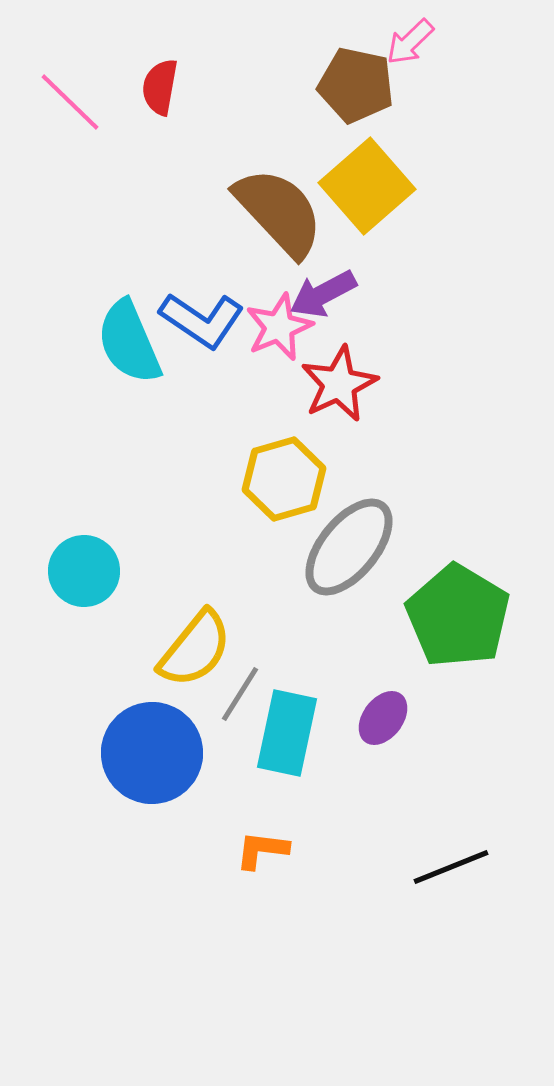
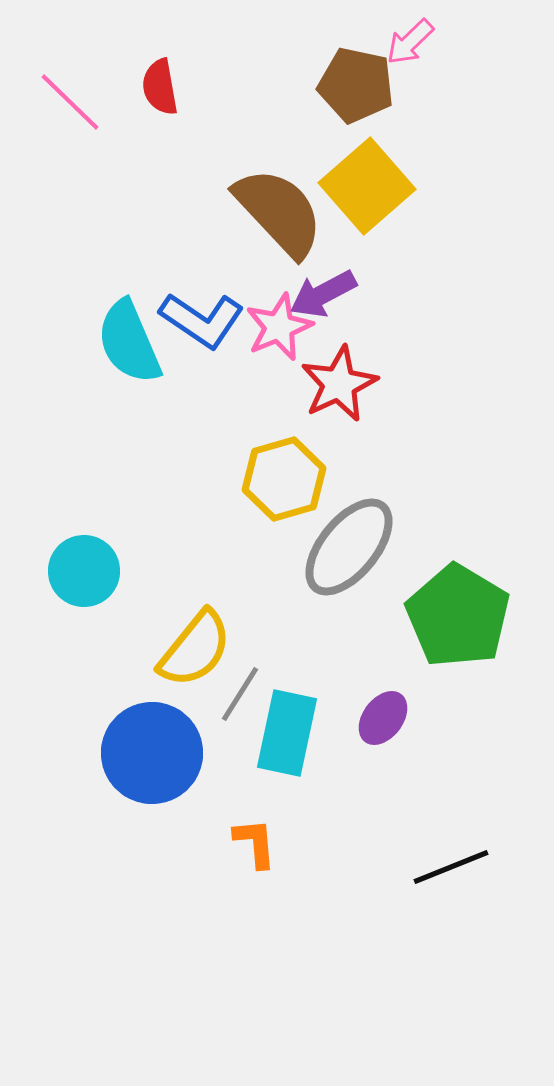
red semicircle: rotated 20 degrees counterclockwise
orange L-shape: moved 7 px left, 7 px up; rotated 78 degrees clockwise
